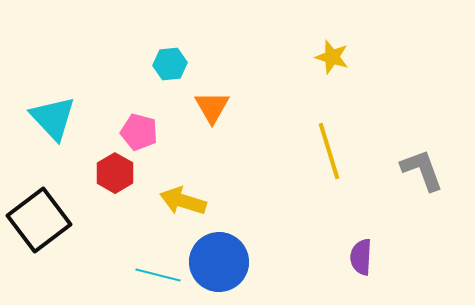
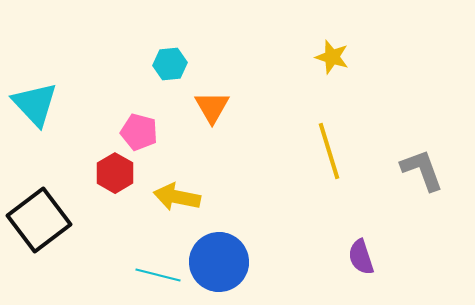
cyan triangle: moved 18 px left, 14 px up
yellow arrow: moved 6 px left, 4 px up; rotated 6 degrees counterclockwise
purple semicircle: rotated 21 degrees counterclockwise
